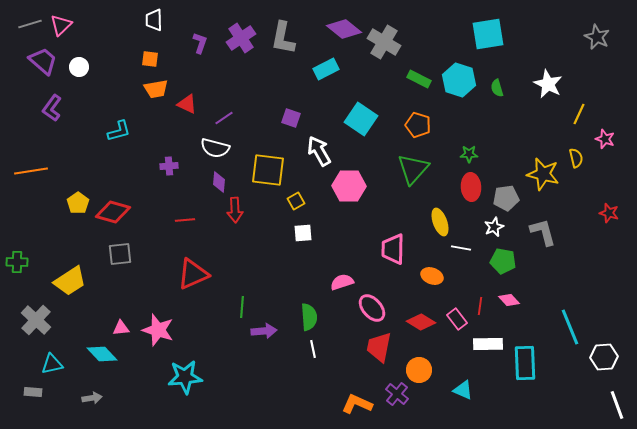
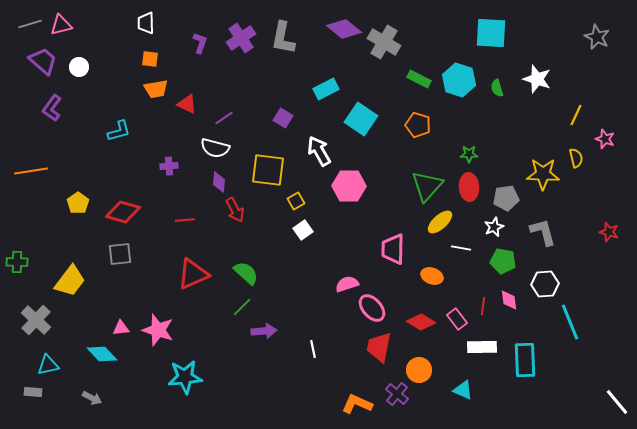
white trapezoid at (154, 20): moved 8 px left, 3 px down
pink triangle at (61, 25): rotated 30 degrees clockwise
cyan square at (488, 34): moved 3 px right, 1 px up; rotated 12 degrees clockwise
cyan rectangle at (326, 69): moved 20 px down
white star at (548, 84): moved 11 px left, 5 px up; rotated 8 degrees counterclockwise
yellow line at (579, 114): moved 3 px left, 1 px down
purple square at (291, 118): moved 8 px left; rotated 12 degrees clockwise
green triangle at (413, 169): moved 14 px right, 17 px down
yellow star at (543, 174): rotated 12 degrees counterclockwise
red ellipse at (471, 187): moved 2 px left
red arrow at (235, 210): rotated 25 degrees counterclockwise
red diamond at (113, 212): moved 10 px right
red star at (609, 213): moved 19 px down
yellow ellipse at (440, 222): rotated 68 degrees clockwise
white square at (303, 233): moved 3 px up; rotated 30 degrees counterclockwise
yellow trapezoid at (70, 281): rotated 20 degrees counterclockwise
pink semicircle at (342, 282): moved 5 px right, 2 px down
pink diamond at (509, 300): rotated 35 degrees clockwise
red line at (480, 306): moved 3 px right
green line at (242, 307): rotated 40 degrees clockwise
green semicircle at (309, 317): moved 63 px left, 44 px up; rotated 44 degrees counterclockwise
cyan line at (570, 327): moved 5 px up
white rectangle at (488, 344): moved 6 px left, 3 px down
white hexagon at (604, 357): moved 59 px left, 73 px up
cyan rectangle at (525, 363): moved 3 px up
cyan triangle at (52, 364): moved 4 px left, 1 px down
gray arrow at (92, 398): rotated 36 degrees clockwise
white line at (617, 405): moved 3 px up; rotated 20 degrees counterclockwise
